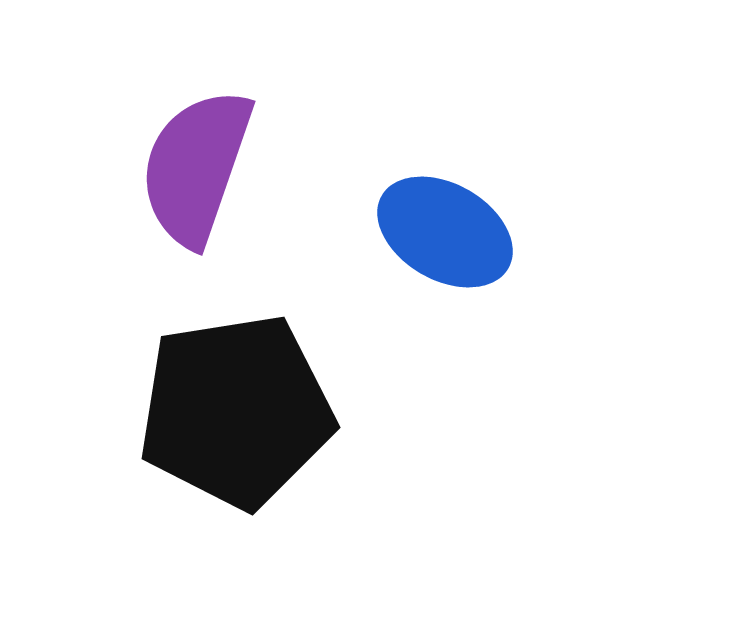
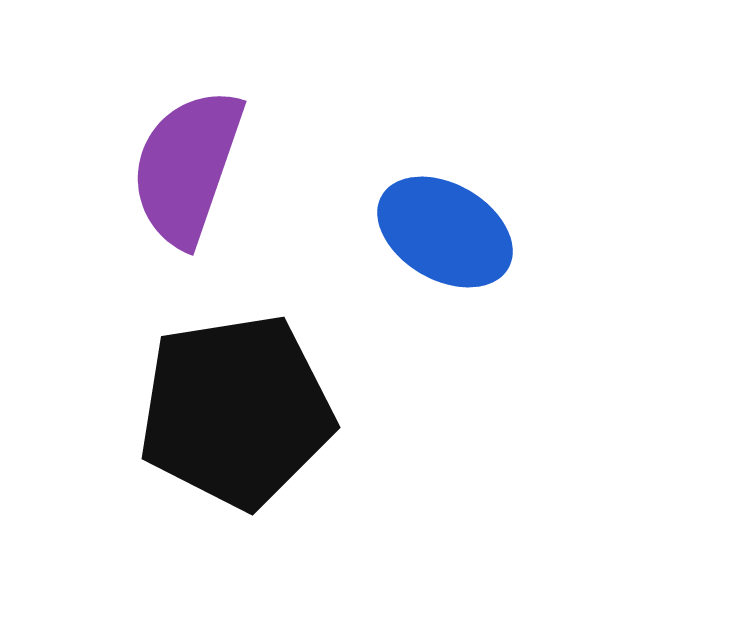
purple semicircle: moved 9 px left
